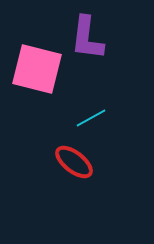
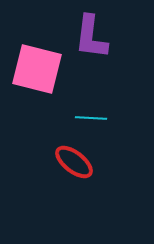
purple L-shape: moved 4 px right, 1 px up
cyan line: rotated 32 degrees clockwise
